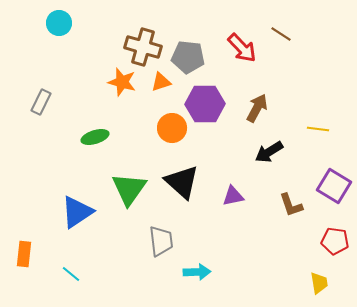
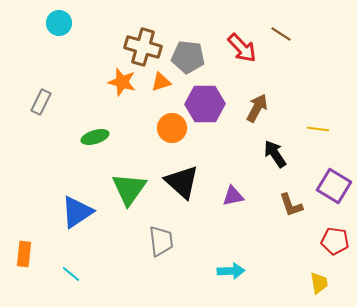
black arrow: moved 6 px right, 2 px down; rotated 88 degrees clockwise
cyan arrow: moved 34 px right, 1 px up
